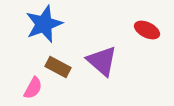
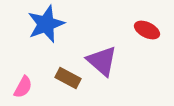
blue star: moved 2 px right
brown rectangle: moved 10 px right, 11 px down
pink semicircle: moved 10 px left, 1 px up
